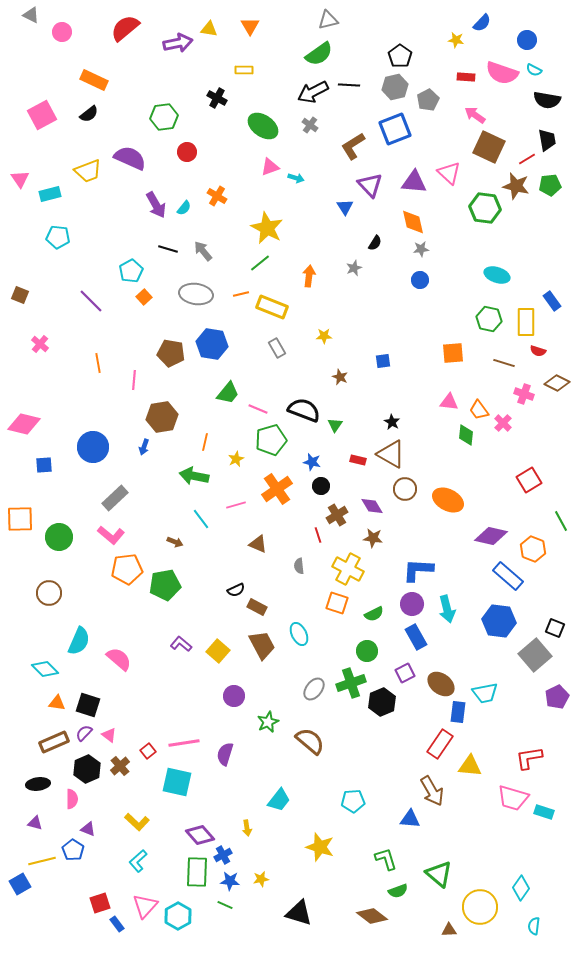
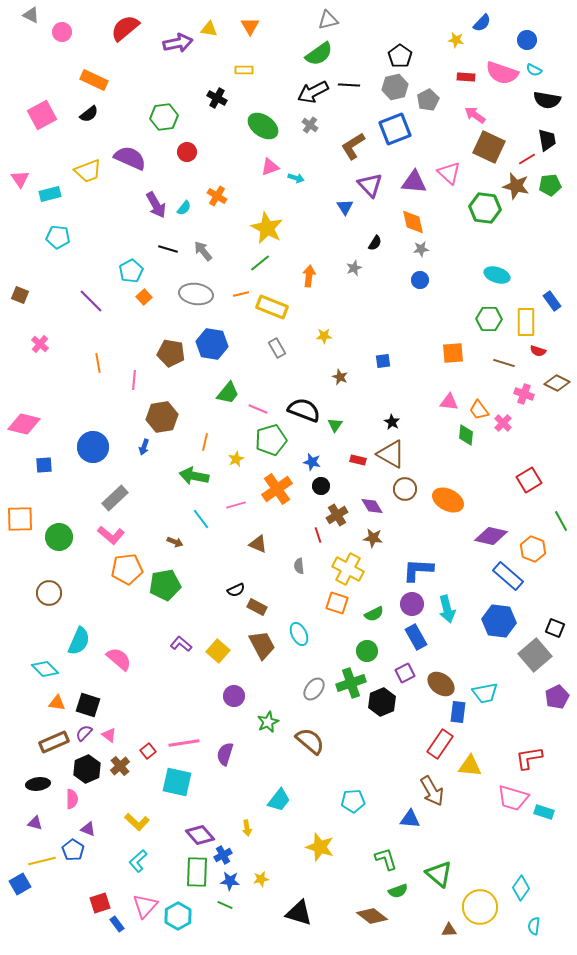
green hexagon at (489, 319): rotated 10 degrees counterclockwise
